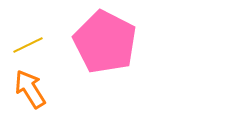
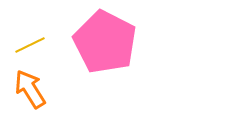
yellow line: moved 2 px right
